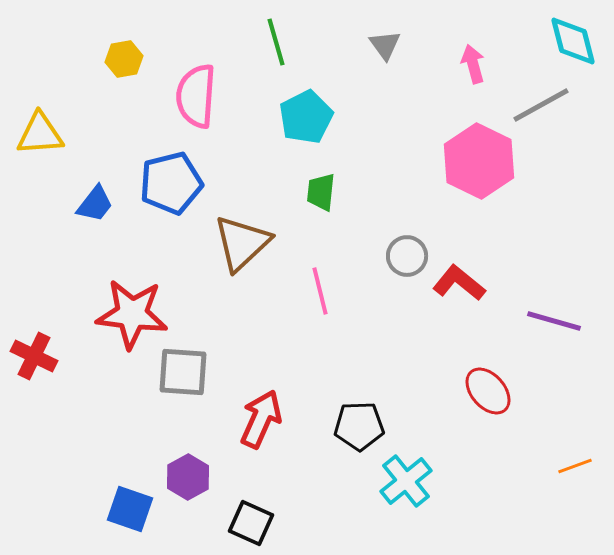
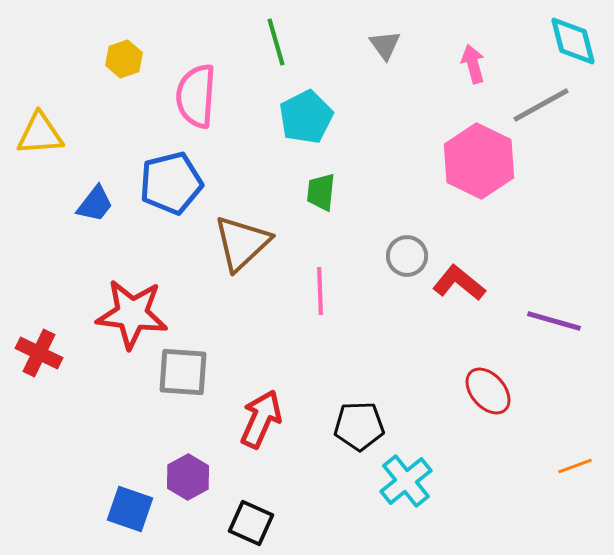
yellow hexagon: rotated 9 degrees counterclockwise
pink line: rotated 12 degrees clockwise
red cross: moved 5 px right, 3 px up
